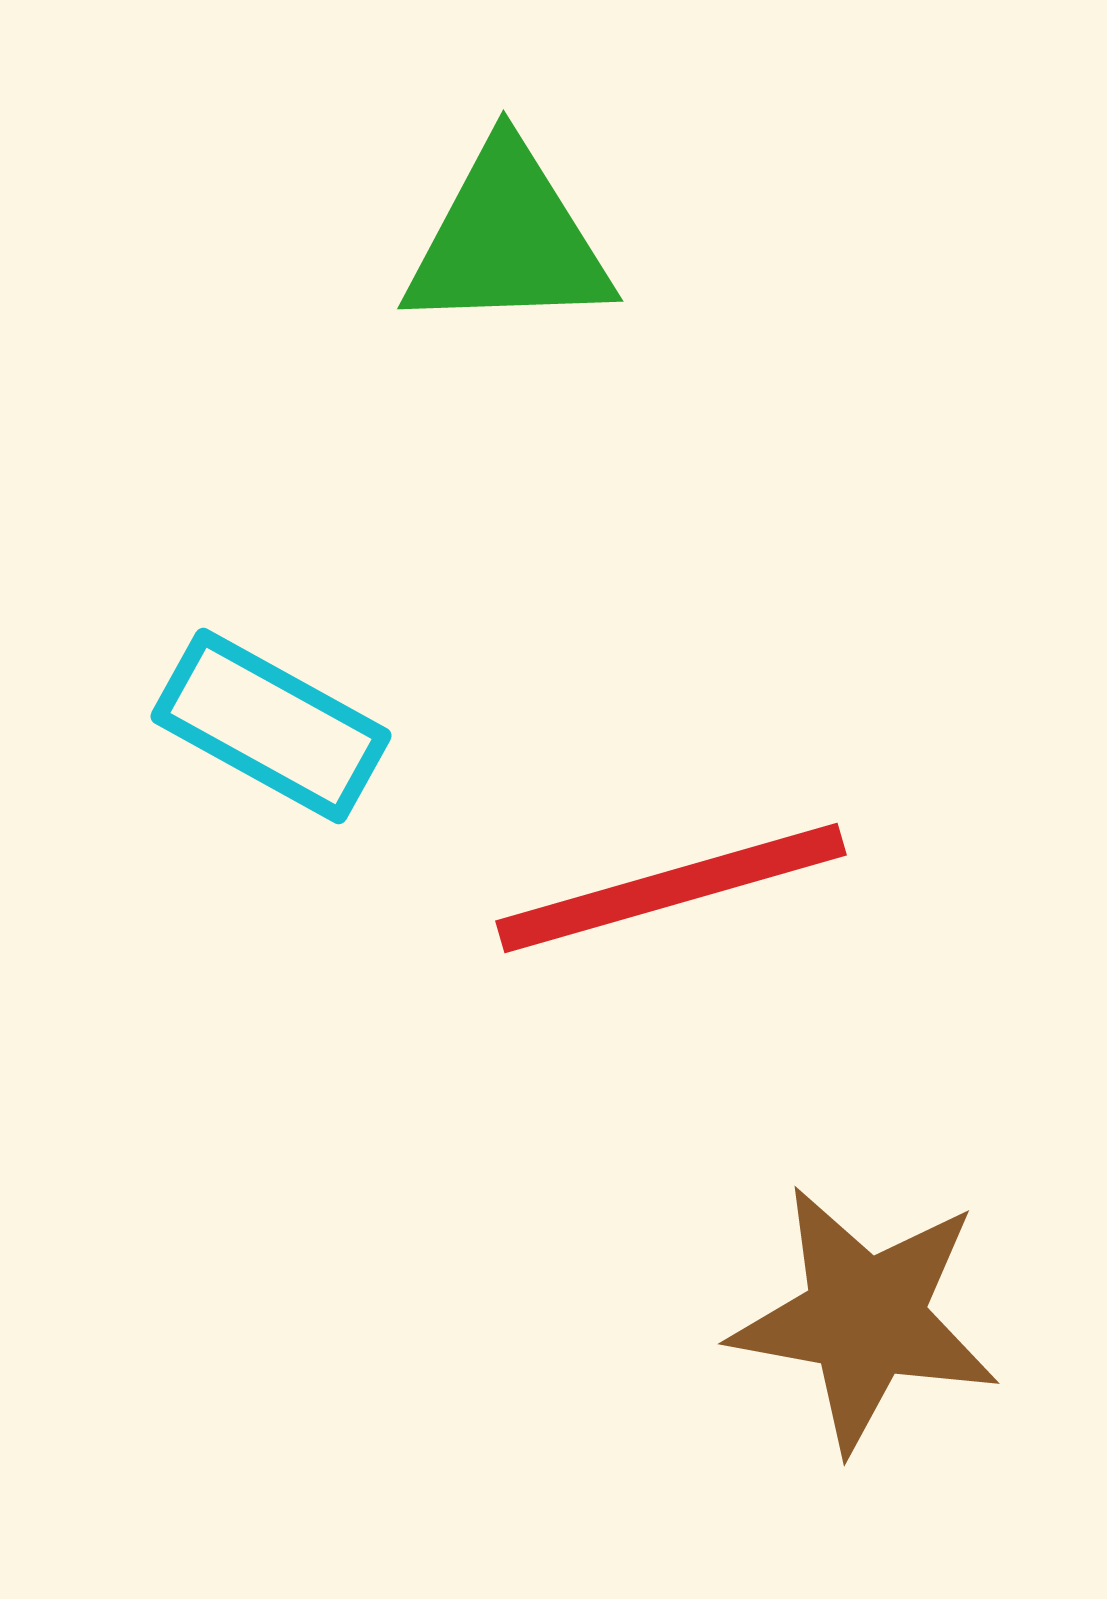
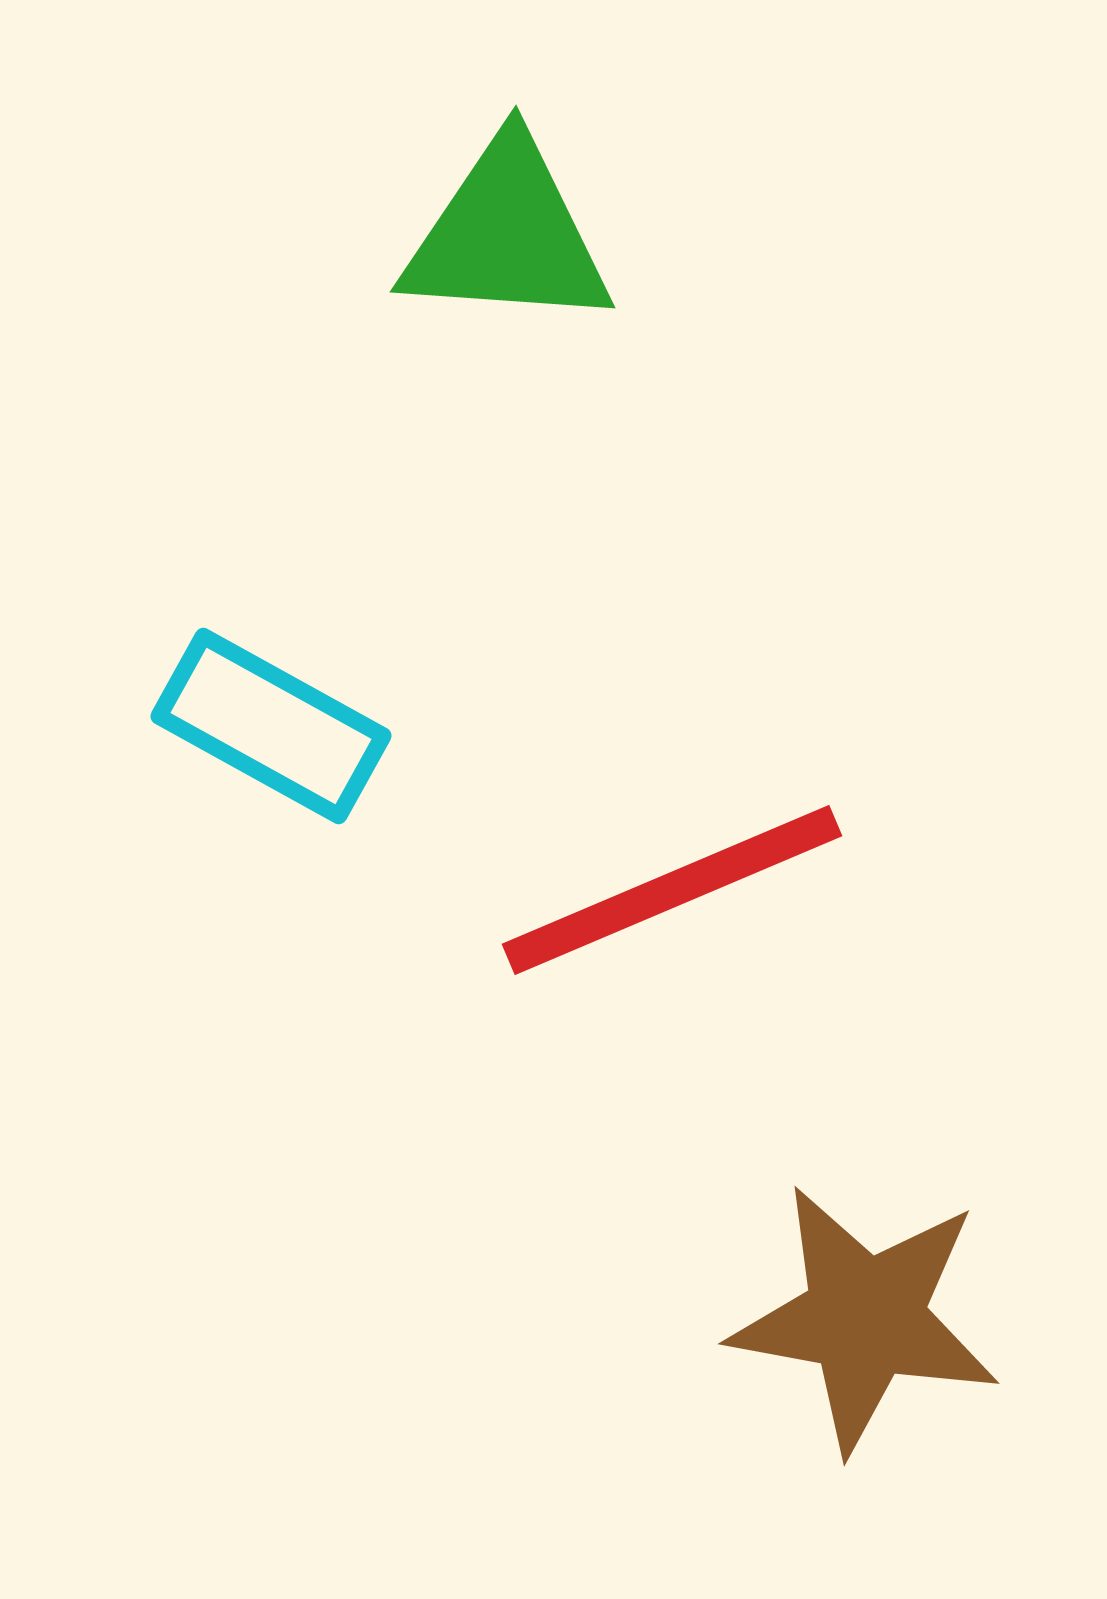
green triangle: moved 1 px left, 5 px up; rotated 6 degrees clockwise
red line: moved 1 px right, 2 px down; rotated 7 degrees counterclockwise
